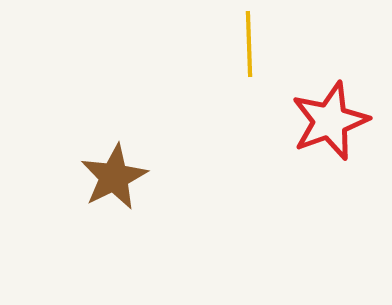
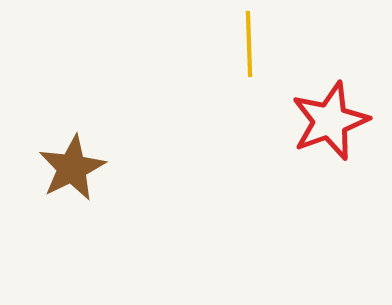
brown star: moved 42 px left, 9 px up
